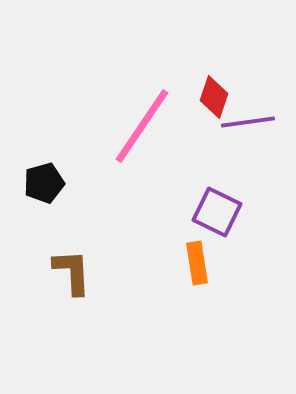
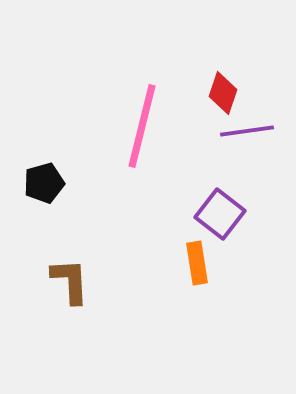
red diamond: moved 9 px right, 4 px up
purple line: moved 1 px left, 9 px down
pink line: rotated 20 degrees counterclockwise
purple square: moved 3 px right, 2 px down; rotated 12 degrees clockwise
brown L-shape: moved 2 px left, 9 px down
